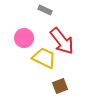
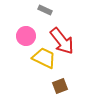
pink circle: moved 2 px right, 2 px up
